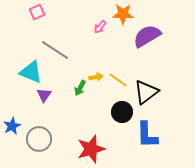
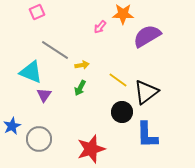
yellow arrow: moved 14 px left, 12 px up
